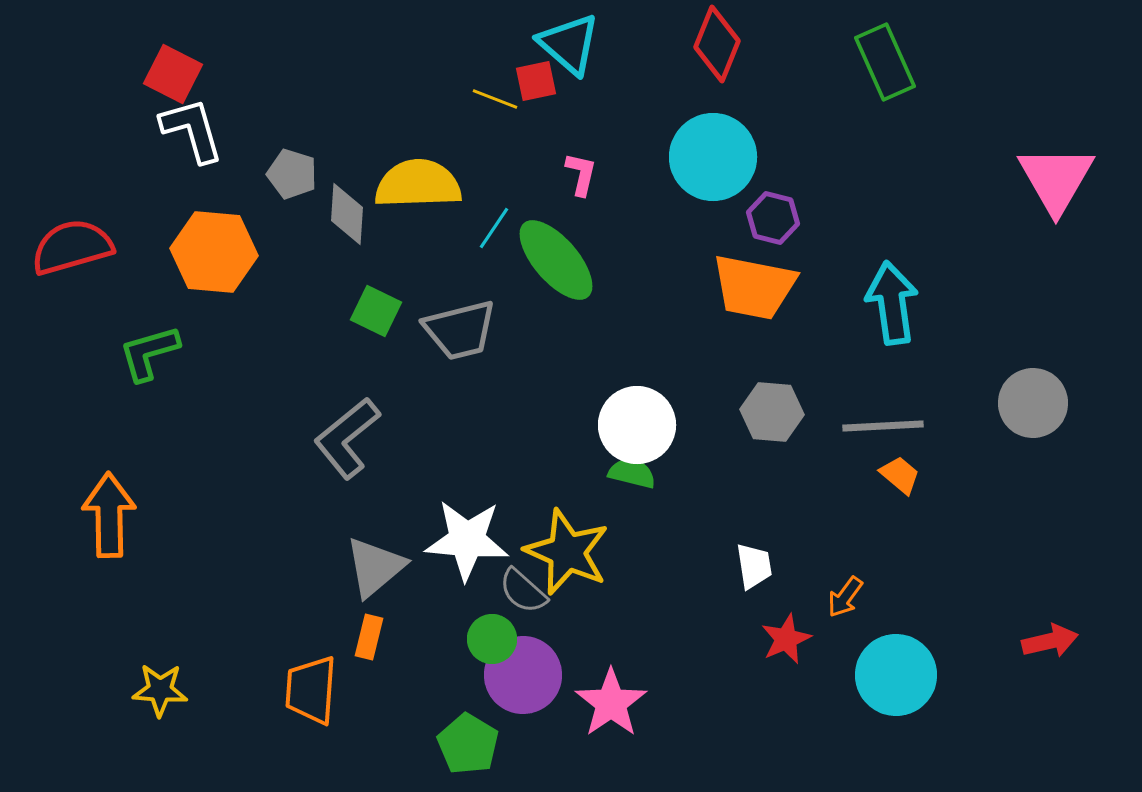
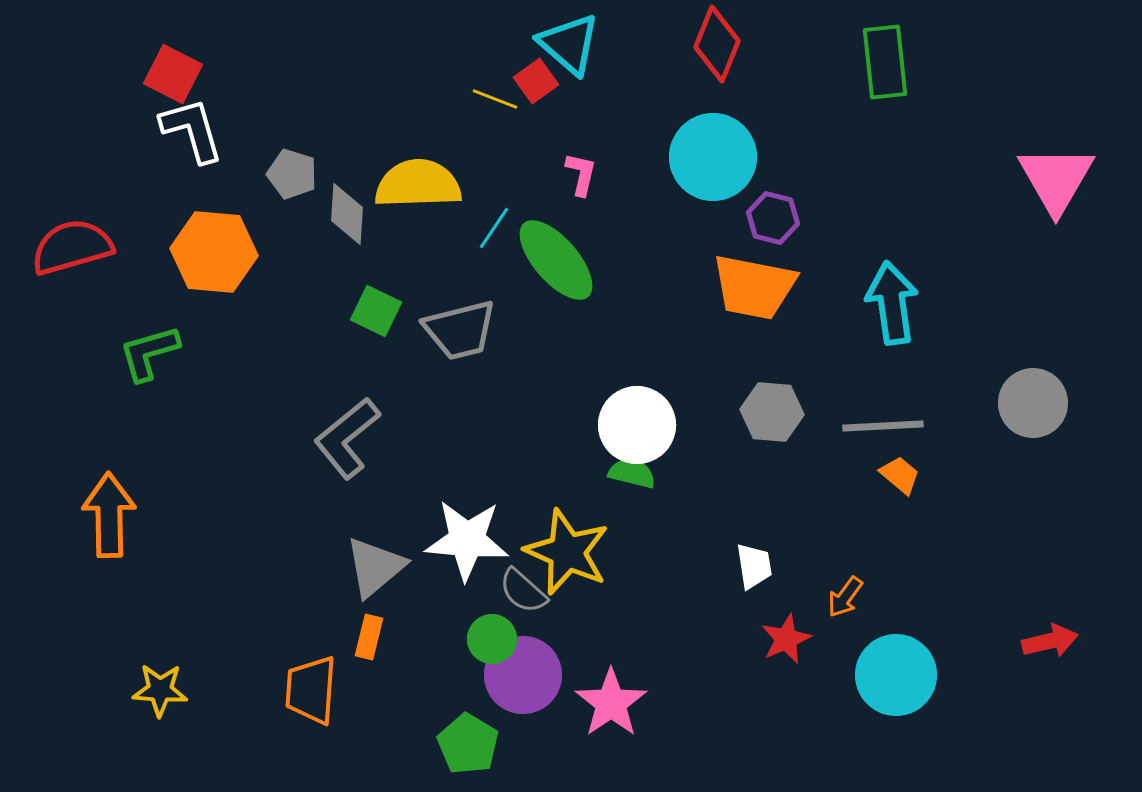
green rectangle at (885, 62): rotated 18 degrees clockwise
red square at (536, 81): rotated 24 degrees counterclockwise
